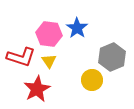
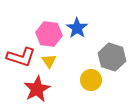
gray hexagon: rotated 20 degrees counterclockwise
yellow circle: moved 1 px left
